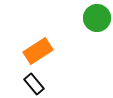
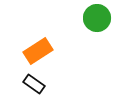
black rectangle: rotated 15 degrees counterclockwise
